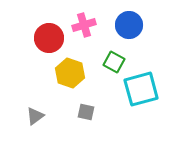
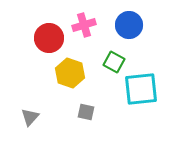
cyan square: rotated 9 degrees clockwise
gray triangle: moved 5 px left, 1 px down; rotated 12 degrees counterclockwise
